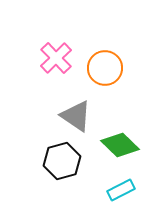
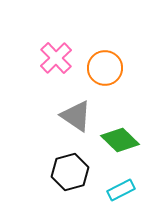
green diamond: moved 5 px up
black hexagon: moved 8 px right, 11 px down
